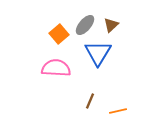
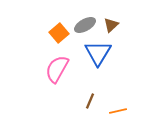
gray ellipse: rotated 20 degrees clockwise
orange square: moved 1 px up
pink semicircle: moved 1 px right, 1 px down; rotated 64 degrees counterclockwise
